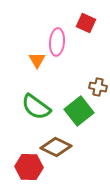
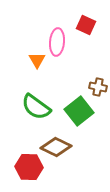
red square: moved 2 px down
